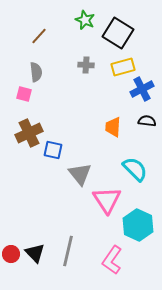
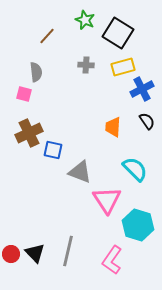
brown line: moved 8 px right
black semicircle: rotated 48 degrees clockwise
gray triangle: moved 2 px up; rotated 30 degrees counterclockwise
cyan hexagon: rotated 8 degrees counterclockwise
